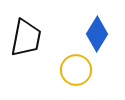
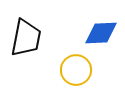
blue diamond: moved 4 px right, 1 px up; rotated 56 degrees clockwise
